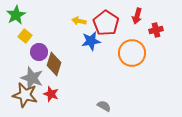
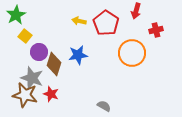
red arrow: moved 1 px left, 5 px up
blue star: moved 13 px left, 14 px down
